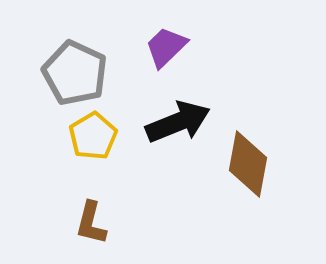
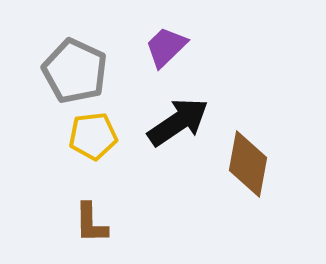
gray pentagon: moved 2 px up
black arrow: rotated 12 degrees counterclockwise
yellow pentagon: rotated 24 degrees clockwise
brown L-shape: rotated 15 degrees counterclockwise
